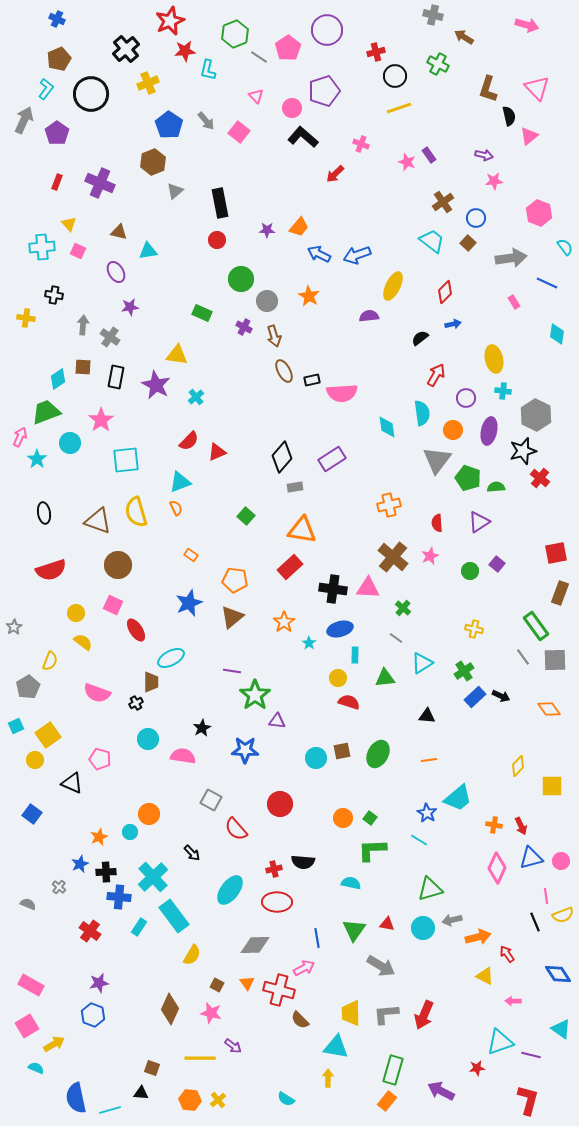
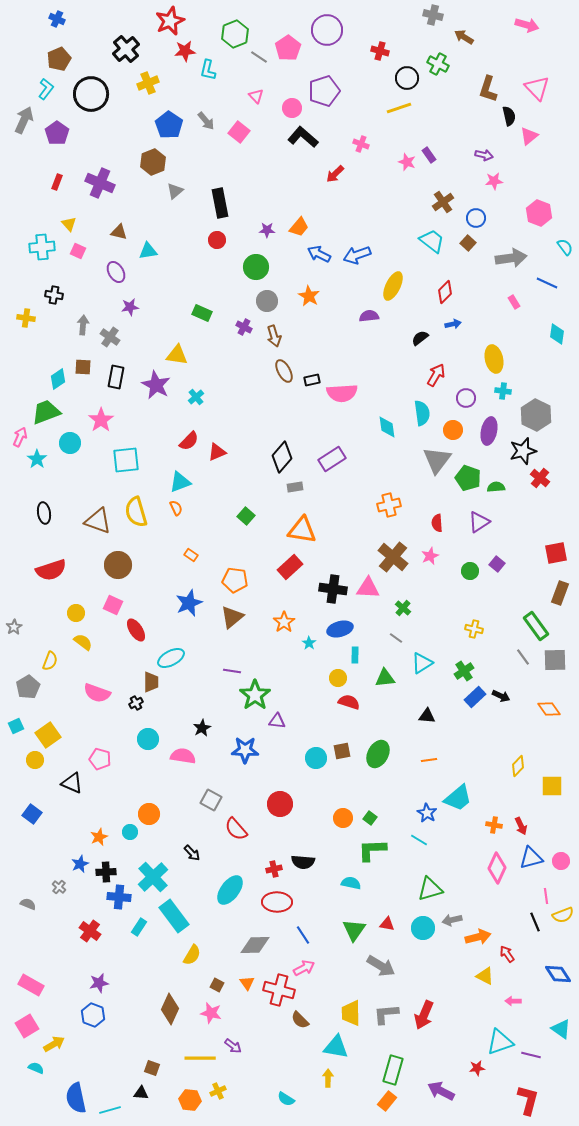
red cross at (376, 52): moved 4 px right, 1 px up; rotated 30 degrees clockwise
black circle at (395, 76): moved 12 px right, 2 px down
green circle at (241, 279): moved 15 px right, 12 px up
blue line at (317, 938): moved 14 px left, 3 px up; rotated 24 degrees counterclockwise
yellow cross at (218, 1100): moved 9 px up; rotated 14 degrees clockwise
